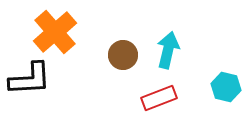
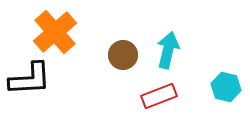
red rectangle: moved 2 px up
